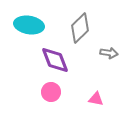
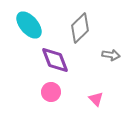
cyan ellipse: rotated 40 degrees clockwise
gray arrow: moved 2 px right, 2 px down
pink triangle: rotated 35 degrees clockwise
